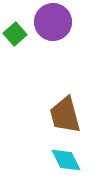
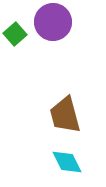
cyan diamond: moved 1 px right, 2 px down
